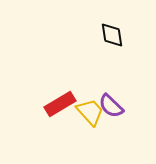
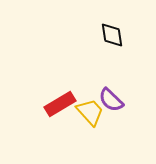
purple semicircle: moved 6 px up
